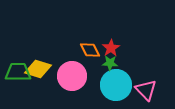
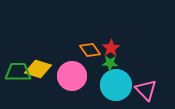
orange diamond: rotated 10 degrees counterclockwise
